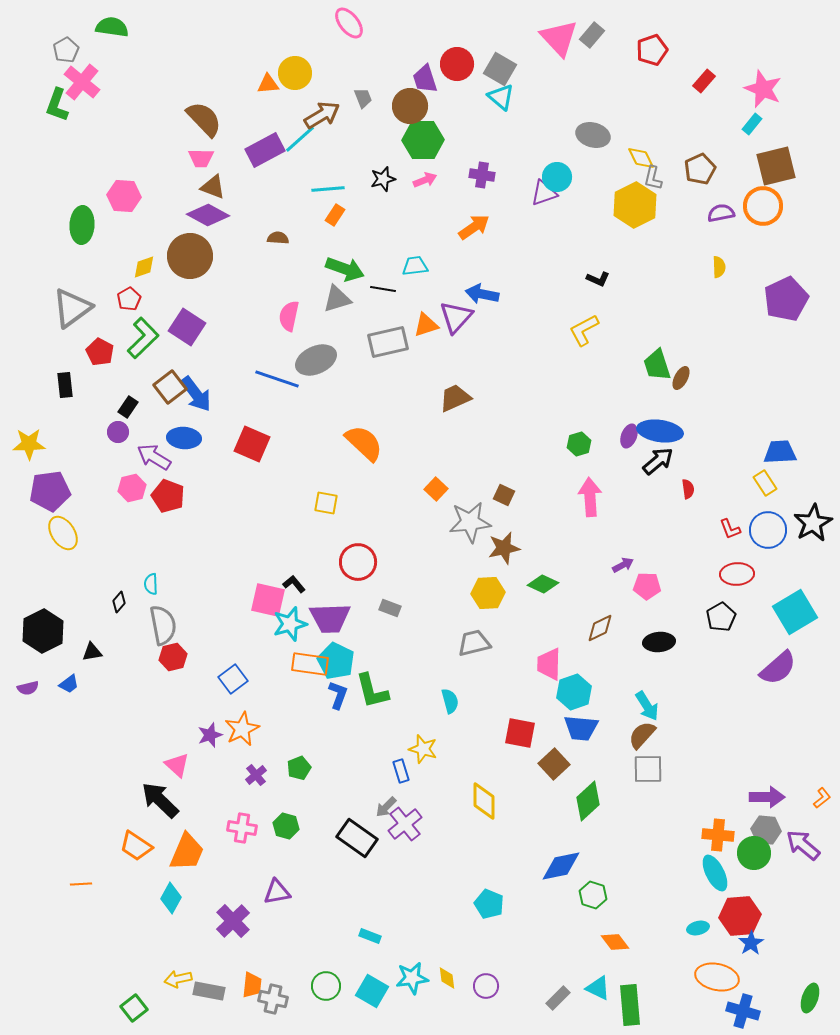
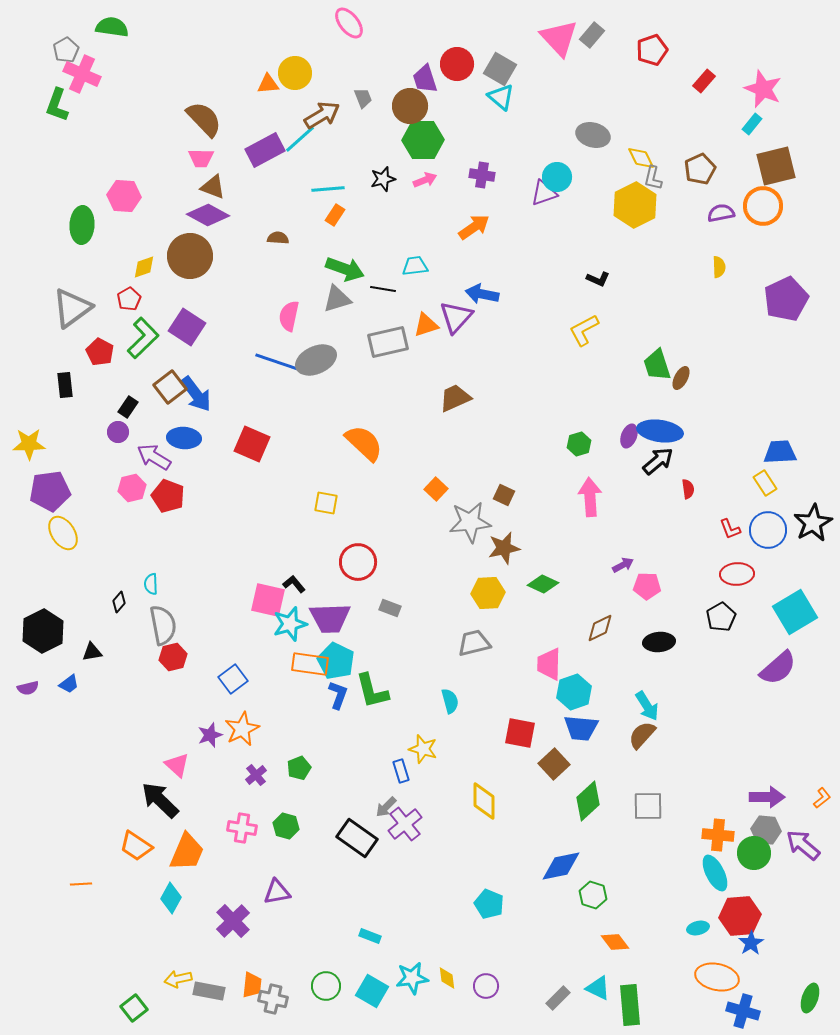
pink cross at (82, 82): moved 8 px up; rotated 15 degrees counterclockwise
blue line at (277, 379): moved 17 px up
gray square at (648, 769): moved 37 px down
